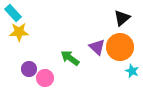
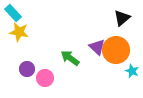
yellow star: rotated 12 degrees clockwise
orange circle: moved 4 px left, 3 px down
purple circle: moved 2 px left
